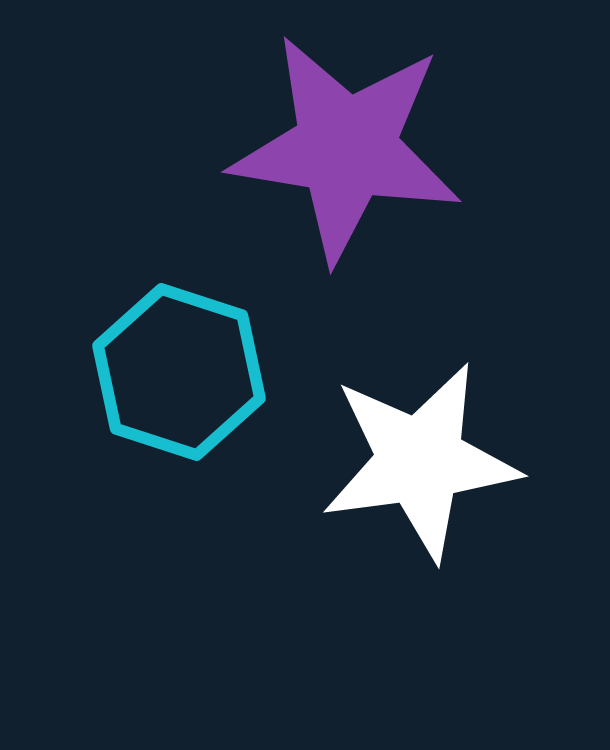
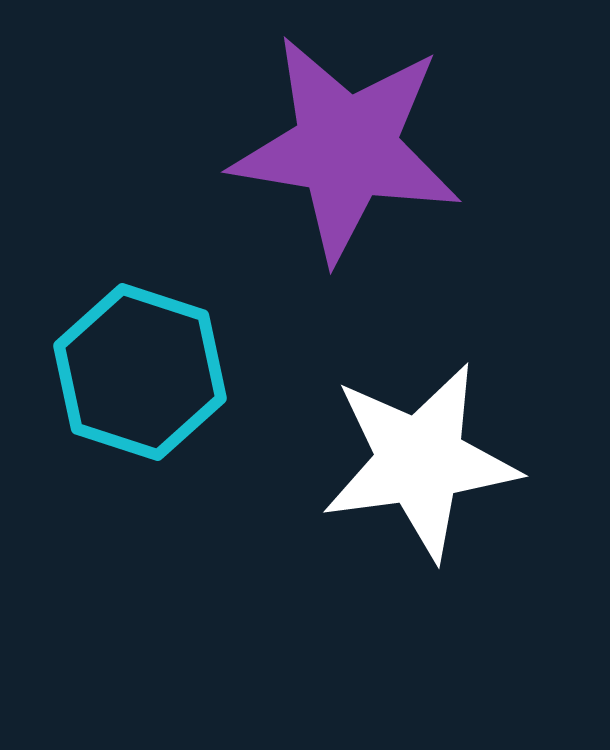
cyan hexagon: moved 39 px left
